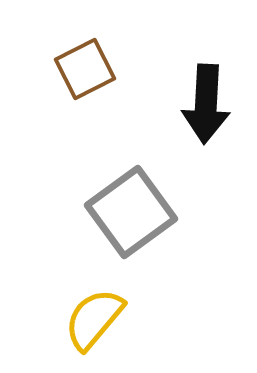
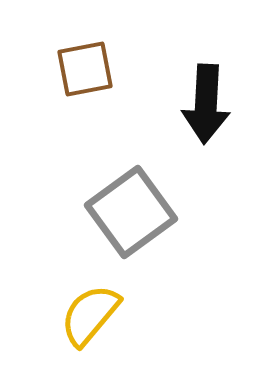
brown square: rotated 16 degrees clockwise
yellow semicircle: moved 4 px left, 4 px up
